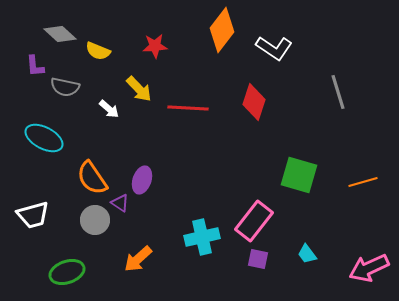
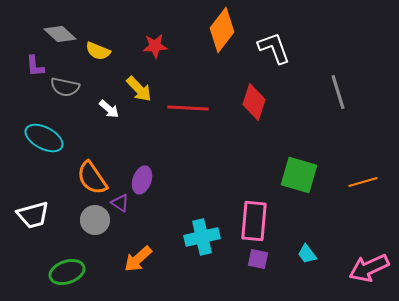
white L-shape: rotated 144 degrees counterclockwise
pink rectangle: rotated 33 degrees counterclockwise
